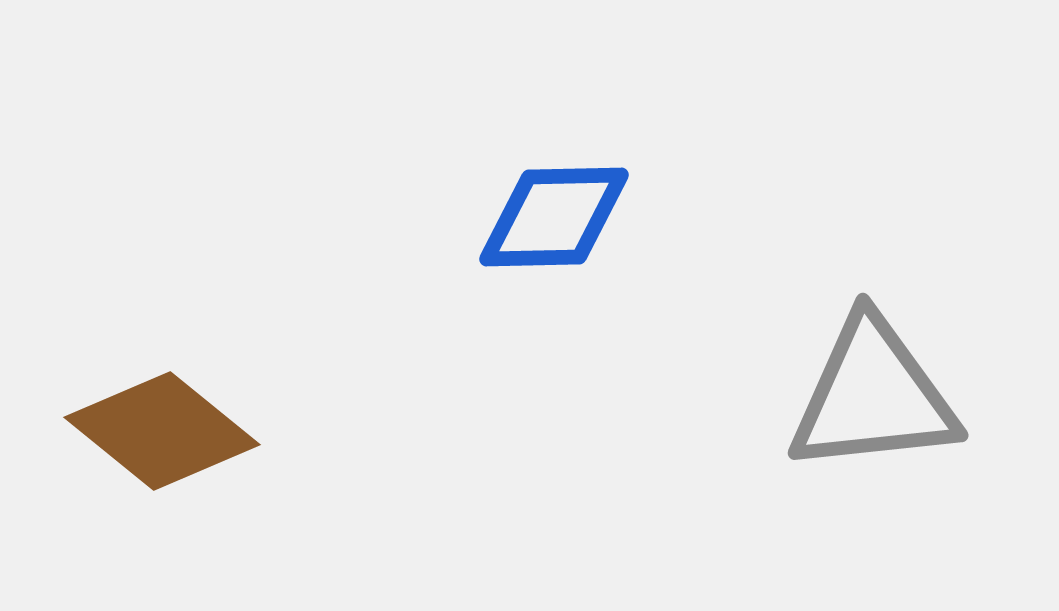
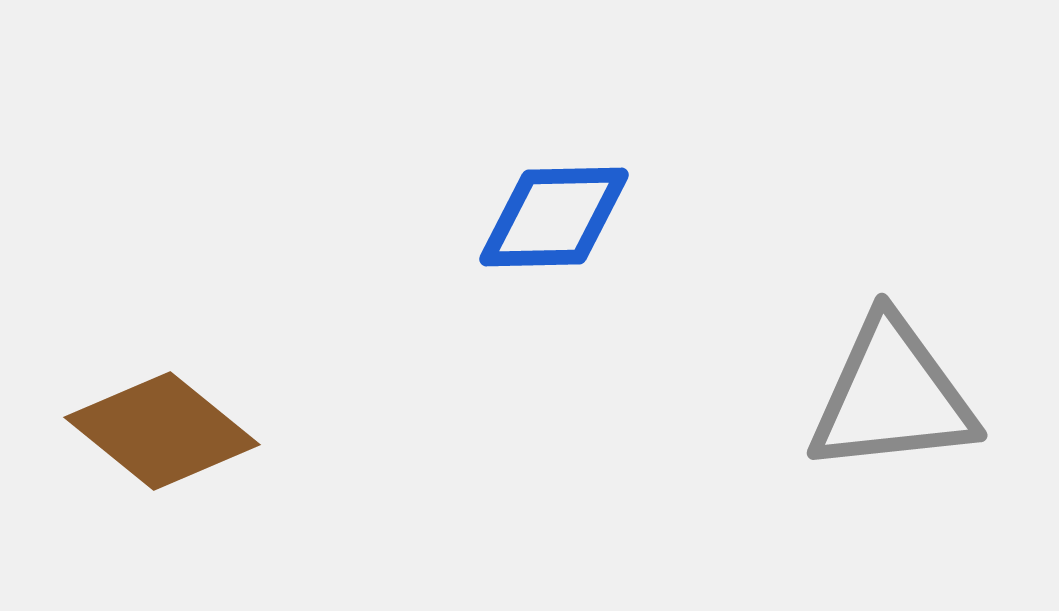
gray triangle: moved 19 px right
